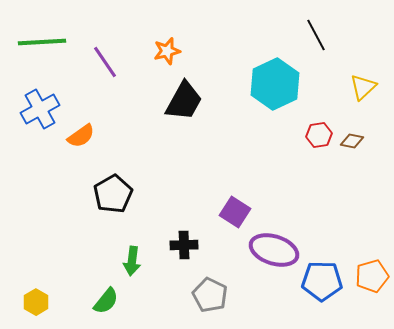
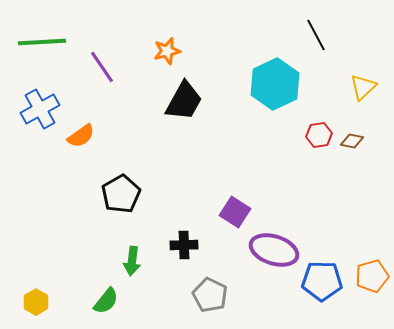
purple line: moved 3 px left, 5 px down
black pentagon: moved 8 px right
